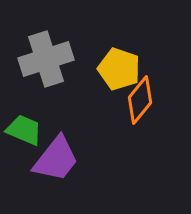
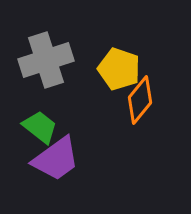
gray cross: moved 1 px down
green trapezoid: moved 16 px right, 3 px up; rotated 15 degrees clockwise
purple trapezoid: rotated 16 degrees clockwise
